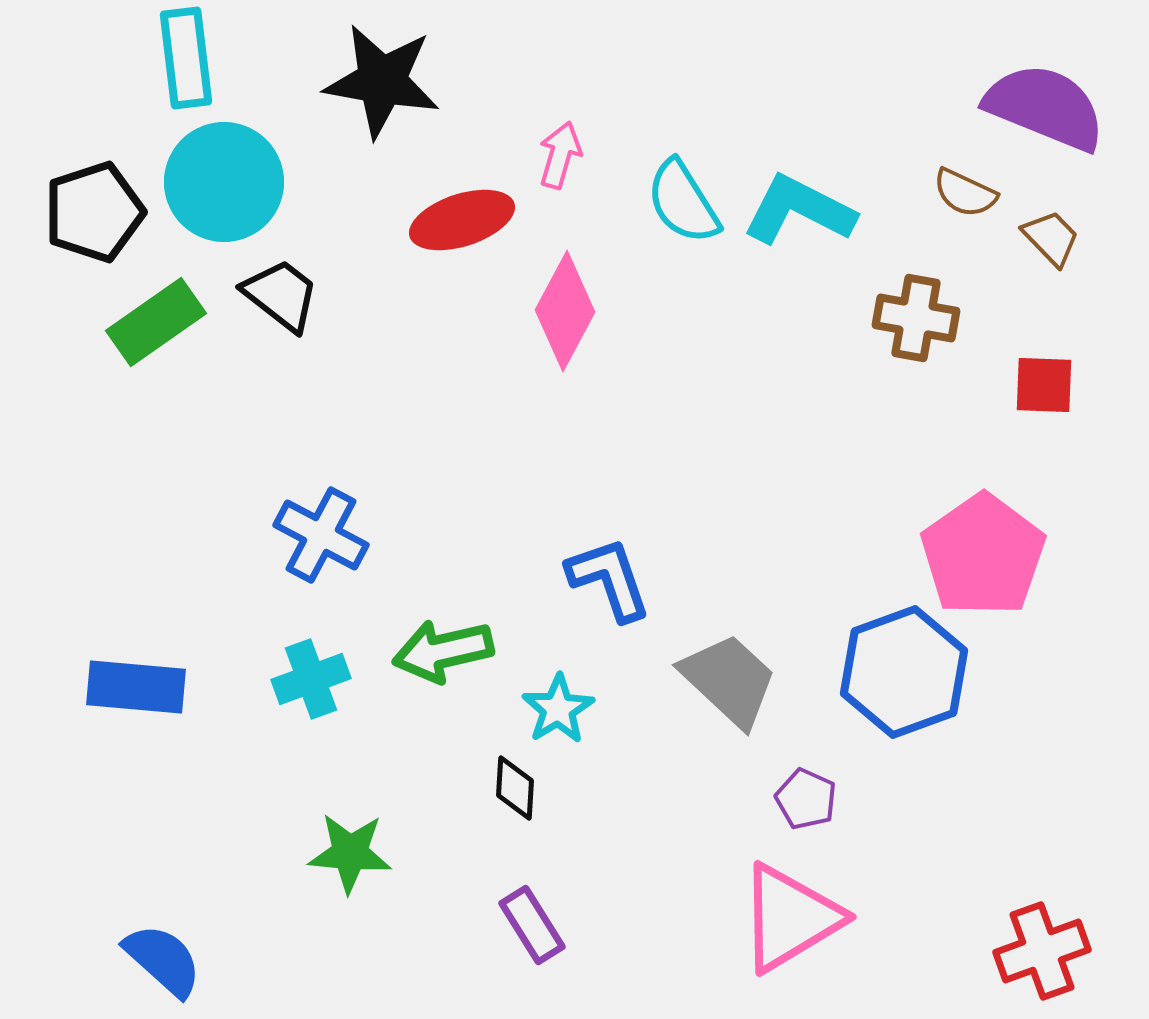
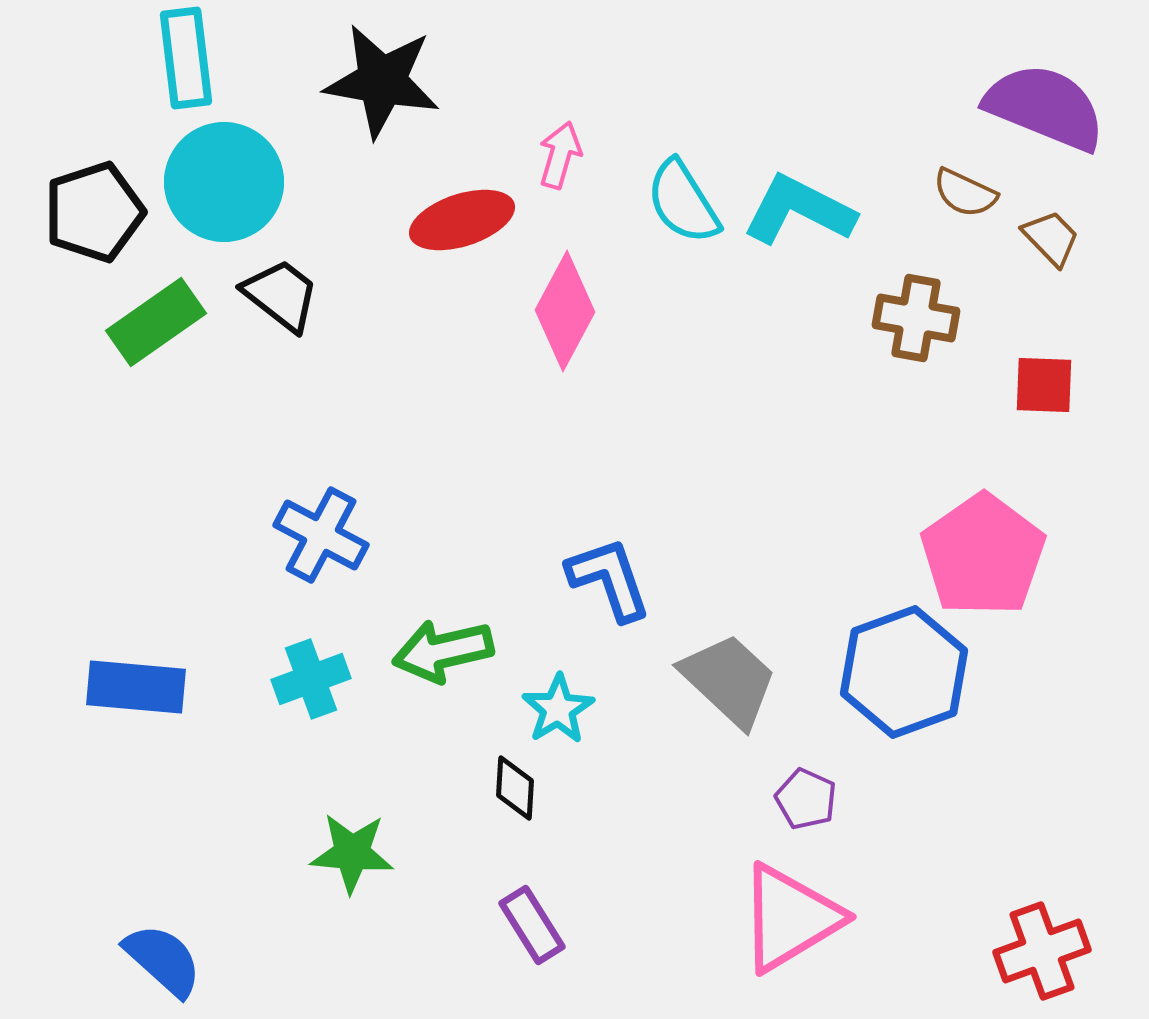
green star: moved 2 px right
